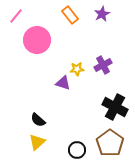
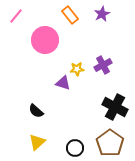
pink circle: moved 8 px right
black semicircle: moved 2 px left, 9 px up
black circle: moved 2 px left, 2 px up
